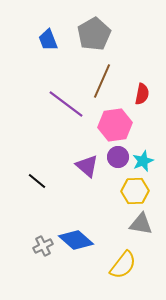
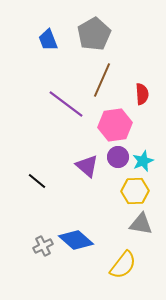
brown line: moved 1 px up
red semicircle: rotated 15 degrees counterclockwise
